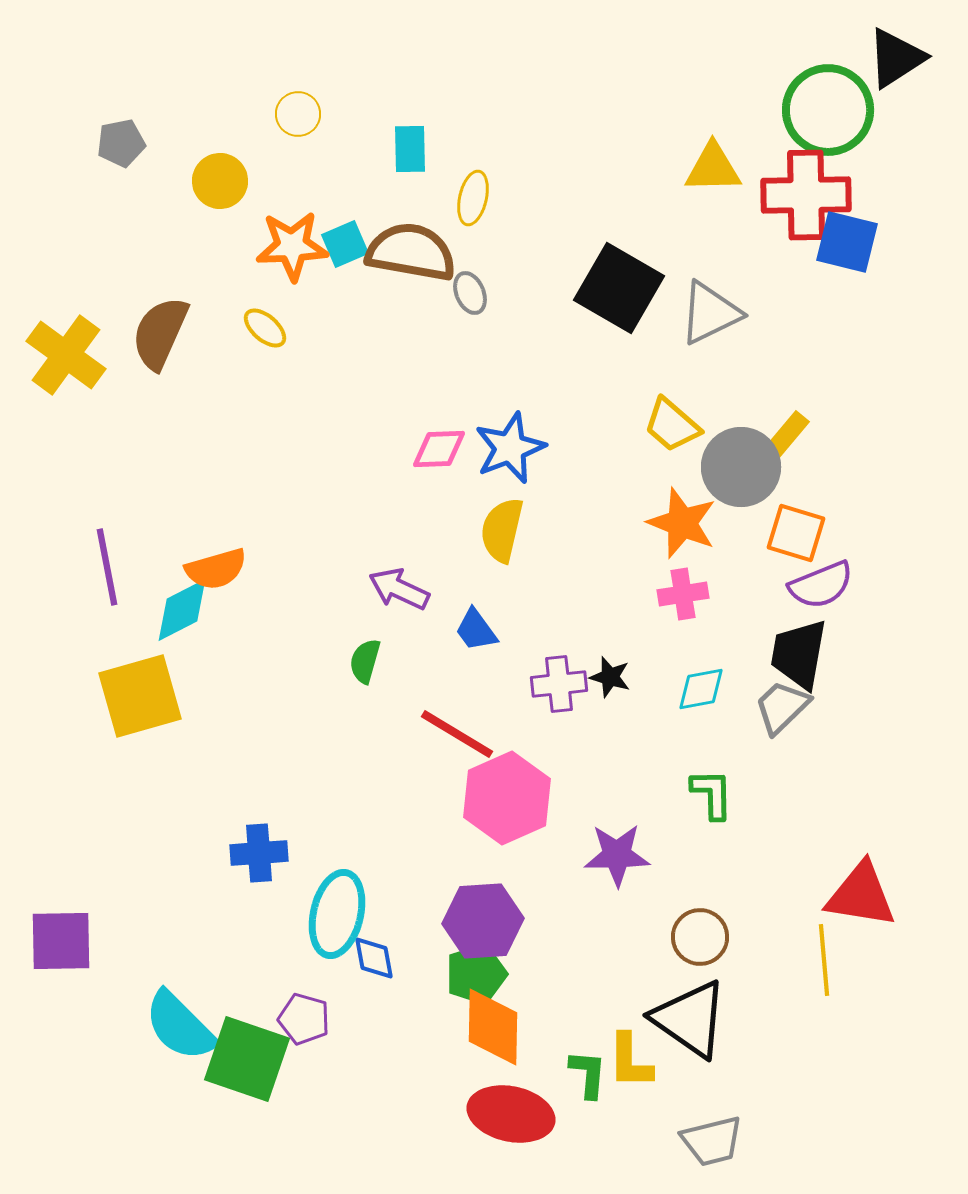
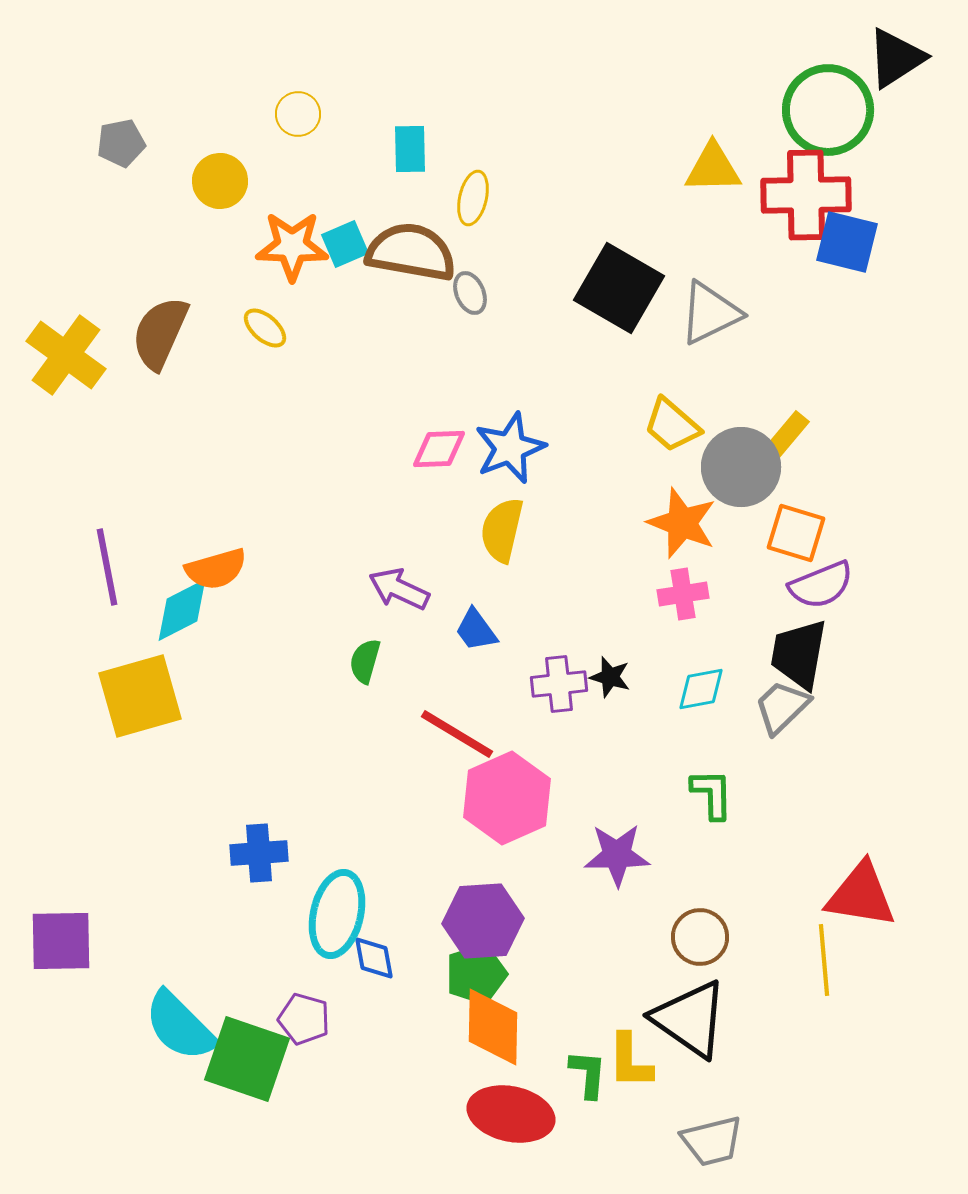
orange star at (292, 246): rotated 4 degrees clockwise
